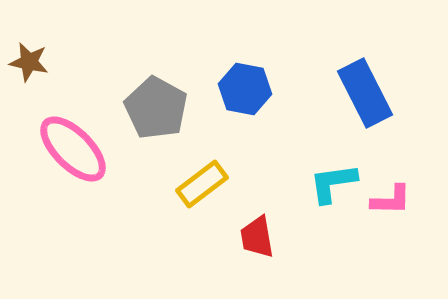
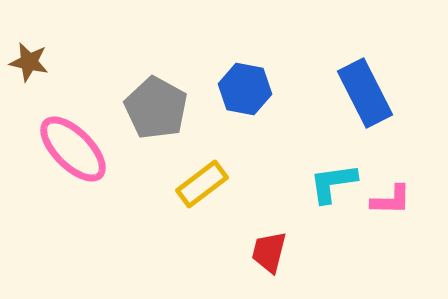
red trapezoid: moved 12 px right, 15 px down; rotated 24 degrees clockwise
